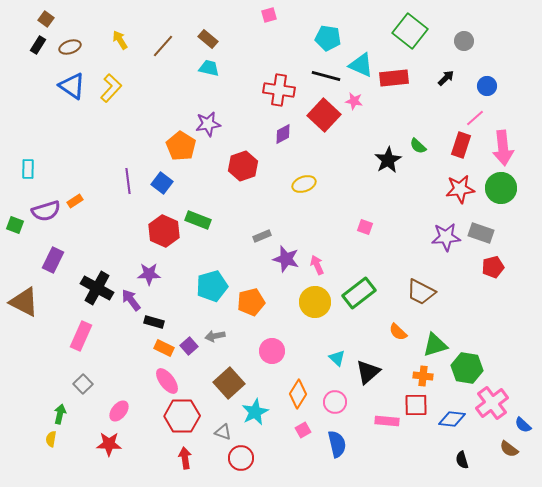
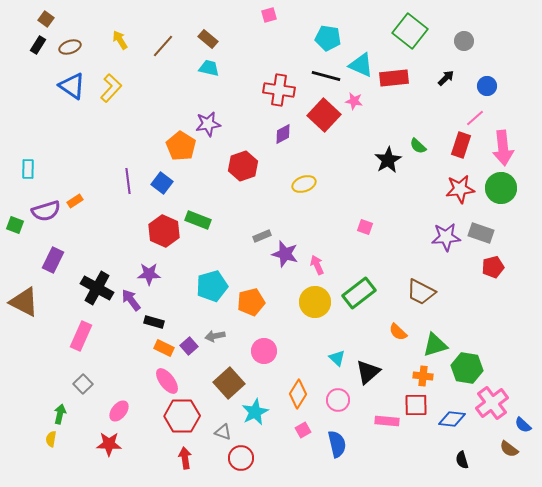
purple star at (286, 259): moved 1 px left, 5 px up
pink circle at (272, 351): moved 8 px left
pink circle at (335, 402): moved 3 px right, 2 px up
